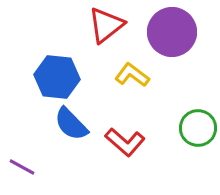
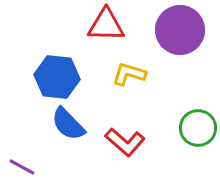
red triangle: rotated 39 degrees clockwise
purple circle: moved 8 px right, 2 px up
yellow L-shape: moved 3 px left, 1 px up; rotated 20 degrees counterclockwise
blue semicircle: moved 3 px left
